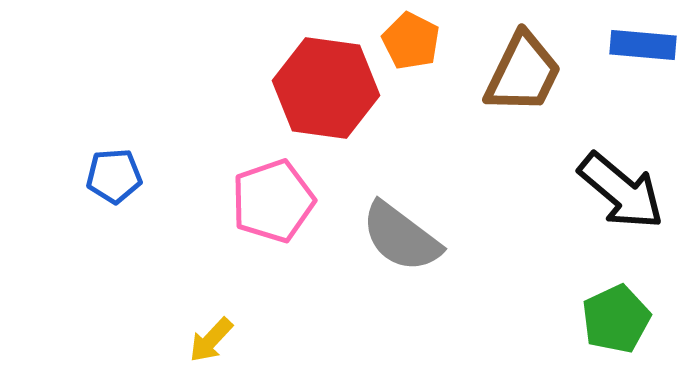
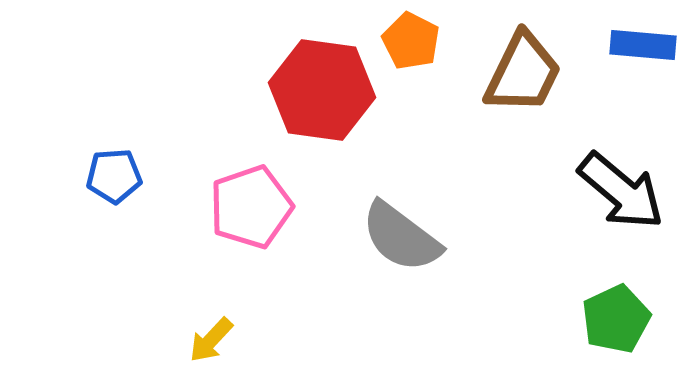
red hexagon: moved 4 px left, 2 px down
pink pentagon: moved 22 px left, 6 px down
